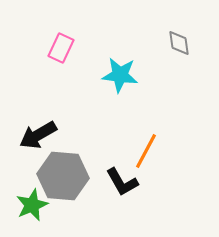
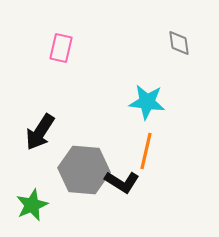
pink rectangle: rotated 12 degrees counterclockwise
cyan star: moved 27 px right, 27 px down
black arrow: moved 2 px right, 3 px up; rotated 27 degrees counterclockwise
orange line: rotated 15 degrees counterclockwise
gray hexagon: moved 21 px right, 6 px up
black L-shape: rotated 28 degrees counterclockwise
